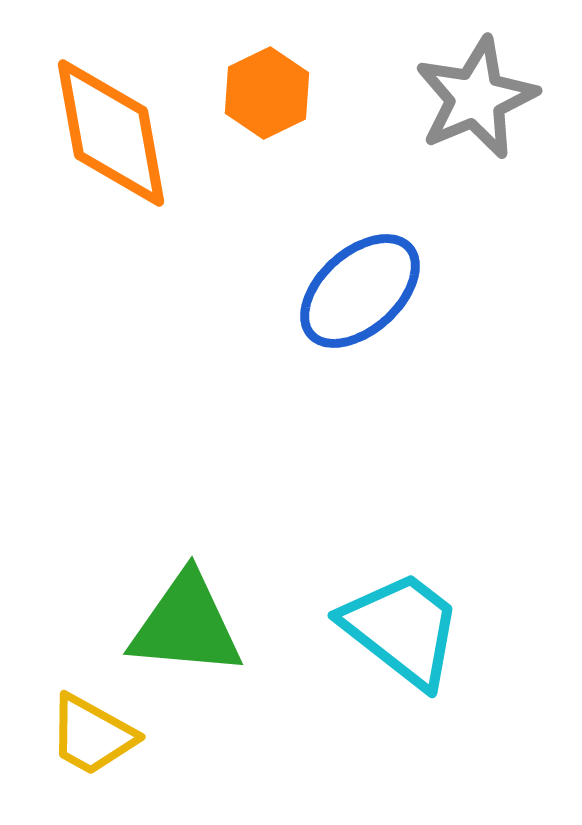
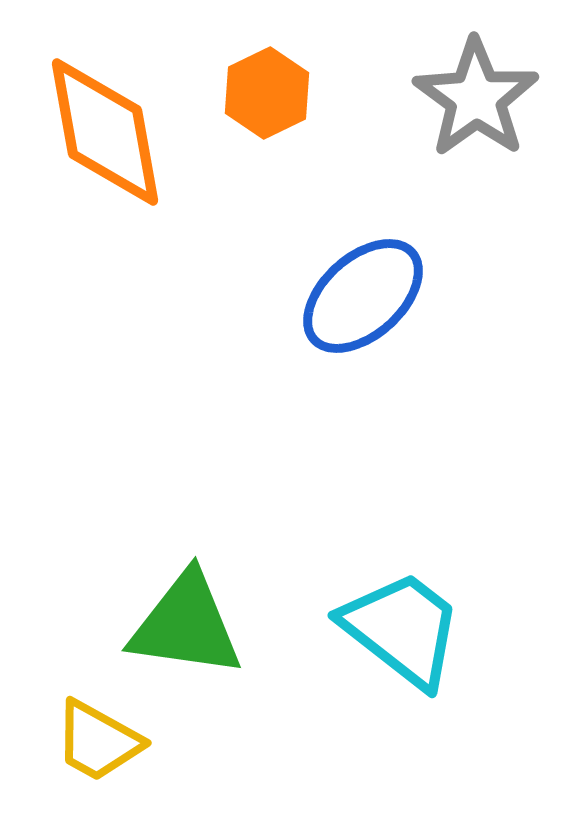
gray star: rotated 13 degrees counterclockwise
orange diamond: moved 6 px left, 1 px up
blue ellipse: moved 3 px right, 5 px down
green triangle: rotated 3 degrees clockwise
yellow trapezoid: moved 6 px right, 6 px down
